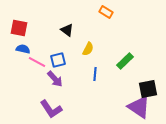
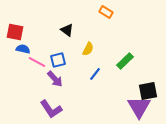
red square: moved 4 px left, 4 px down
blue line: rotated 32 degrees clockwise
black square: moved 2 px down
purple triangle: rotated 25 degrees clockwise
